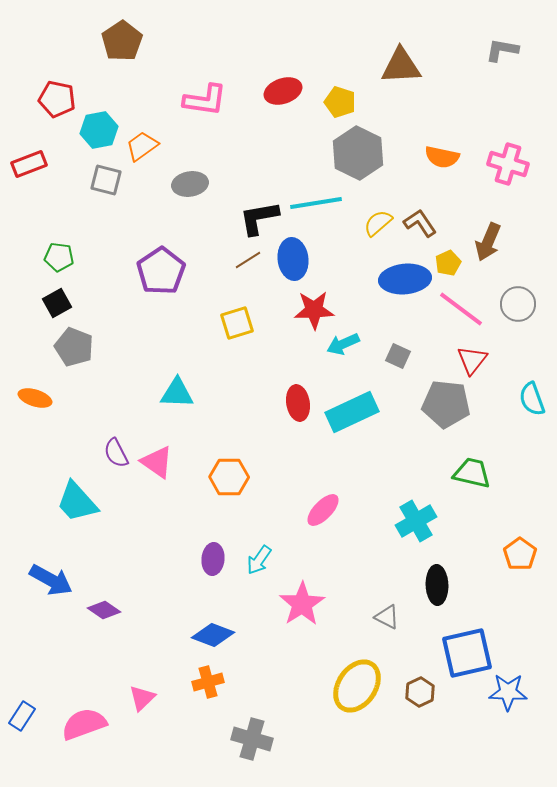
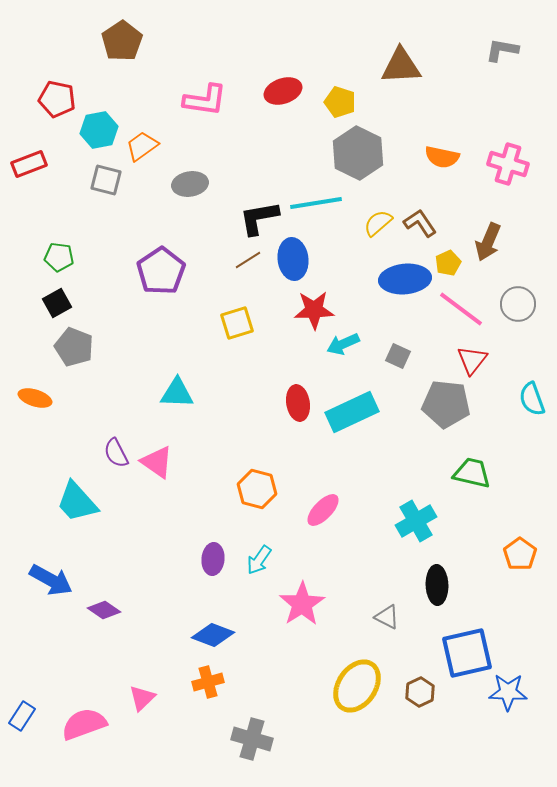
orange hexagon at (229, 477): moved 28 px right, 12 px down; rotated 15 degrees clockwise
